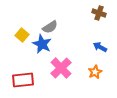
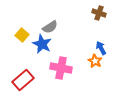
blue arrow: moved 1 px right, 1 px down; rotated 32 degrees clockwise
pink cross: rotated 35 degrees counterclockwise
orange star: moved 11 px up; rotated 16 degrees counterclockwise
red rectangle: rotated 35 degrees counterclockwise
